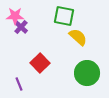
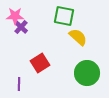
red square: rotated 12 degrees clockwise
purple line: rotated 24 degrees clockwise
